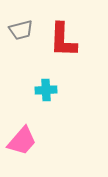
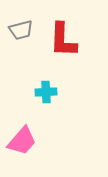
cyan cross: moved 2 px down
